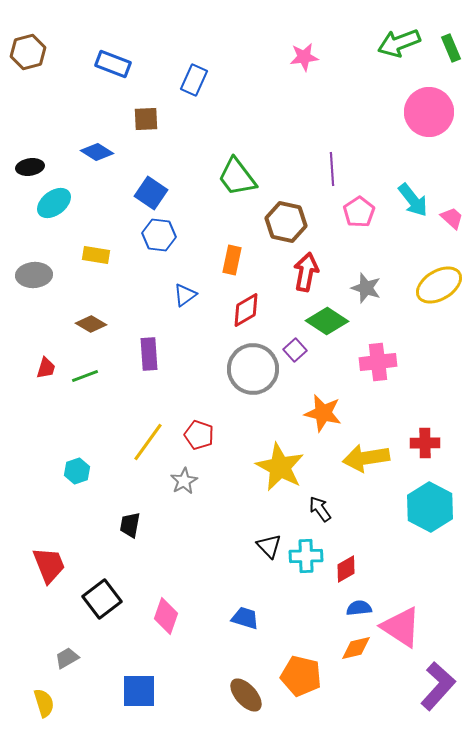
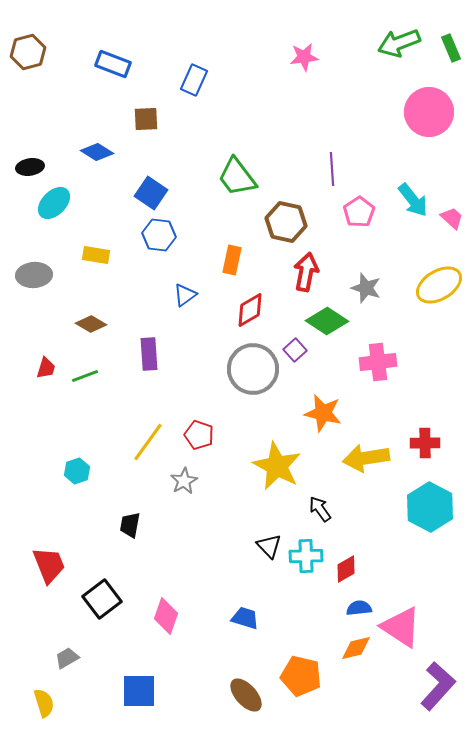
cyan ellipse at (54, 203): rotated 8 degrees counterclockwise
red diamond at (246, 310): moved 4 px right
yellow star at (280, 467): moved 3 px left, 1 px up
